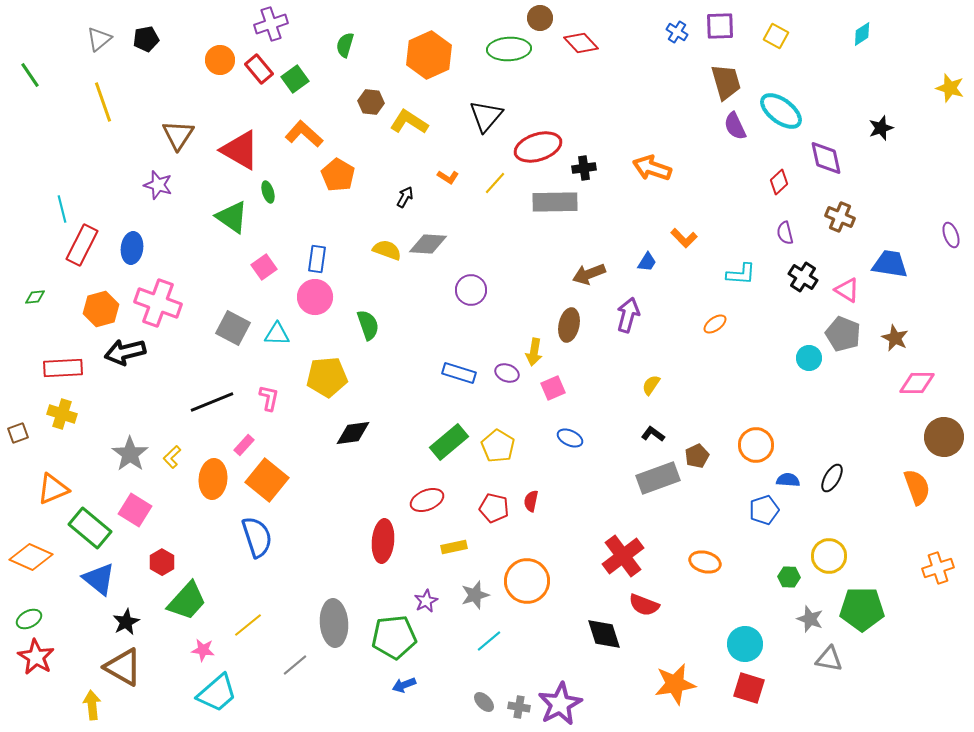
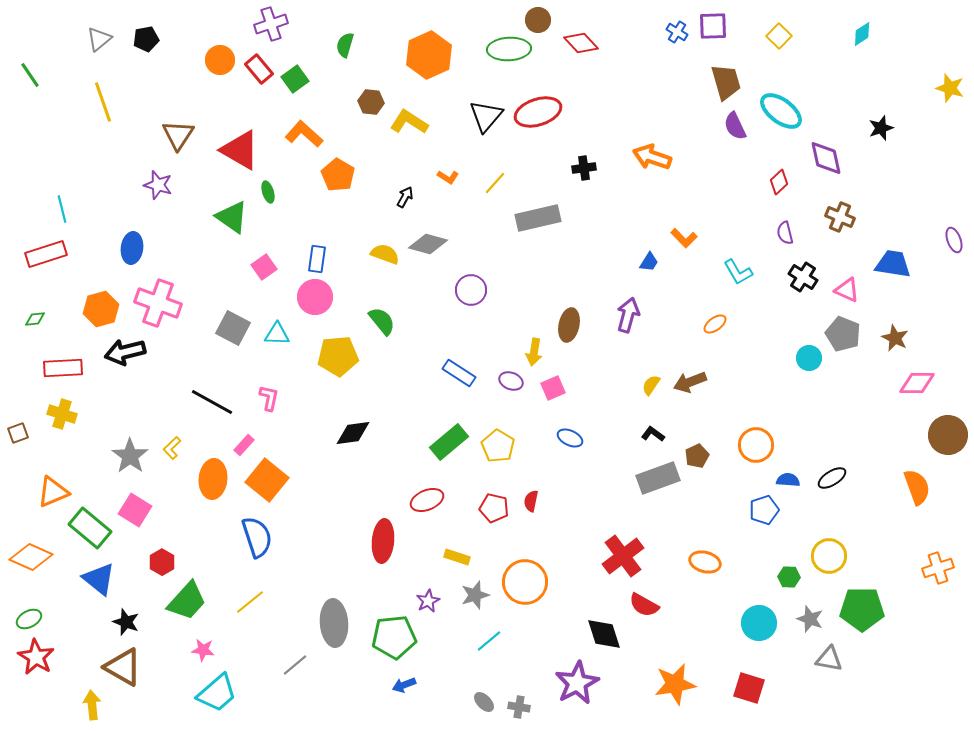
brown circle at (540, 18): moved 2 px left, 2 px down
purple square at (720, 26): moved 7 px left
yellow square at (776, 36): moved 3 px right; rotated 15 degrees clockwise
red ellipse at (538, 147): moved 35 px up
orange arrow at (652, 168): moved 11 px up
gray rectangle at (555, 202): moved 17 px left, 16 px down; rotated 12 degrees counterclockwise
purple ellipse at (951, 235): moved 3 px right, 5 px down
gray diamond at (428, 244): rotated 12 degrees clockwise
red rectangle at (82, 245): moved 36 px left, 9 px down; rotated 45 degrees clockwise
yellow semicircle at (387, 250): moved 2 px left, 4 px down
blue trapezoid at (647, 262): moved 2 px right
blue trapezoid at (890, 264): moved 3 px right
brown arrow at (589, 274): moved 101 px right, 108 px down
cyan L-shape at (741, 274): moved 3 px left, 2 px up; rotated 56 degrees clockwise
pink triangle at (847, 290): rotated 8 degrees counterclockwise
green diamond at (35, 297): moved 22 px down
green semicircle at (368, 325): moved 14 px right, 4 px up; rotated 20 degrees counterclockwise
blue rectangle at (459, 373): rotated 16 degrees clockwise
purple ellipse at (507, 373): moved 4 px right, 8 px down
yellow pentagon at (327, 377): moved 11 px right, 21 px up
black line at (212, 402): rotated 51 degrees clockwise
brown circle at (944, 437): moved 4 px right, 2 px up
gray star at (130, 454): moved 2 px down
yellow L-shape at (172, 457): moved 9 px up
black ellipse at (832, 478): rotated 28 degrees clockwise
orange triangle at (53, 489): moved 3 px down
yellow rectangle at (454, 547): moved 3 px right, 10 px down; rotated 30 degrees clockwise
orange circle at (527, 581): moved 2 px left, 1 px down
purple star at (426, 601): moved 2 px right
red semicircle at (644, 605): rotated 8 degrees clockwise
black star at (126, 622): rotated 24 degrees counterclockwise
yellow line at (248, 625): moved 2 px right, 23 px up
cyan circle at (745, 644): moved 14 px right, 21 px up
purple star at (560, 704): moved 17 px right, 21 px up
